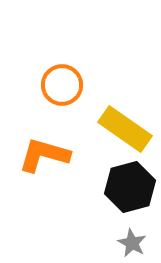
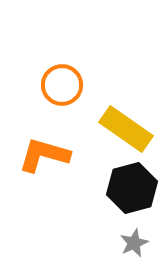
yellow rectangle: moved 1 px right
black hexagon: moved 2 px right, 1 px down
gray star: moved 2 px right; rotated 20 degrees clockwise
